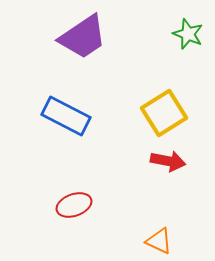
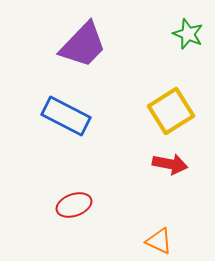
purple trapezoid: moved 8 px down; rotated 12 degrees counterclockwise
yellow square: moved 7 px right, 2 px up
red arrow: moved 2 px right, 3 px down
